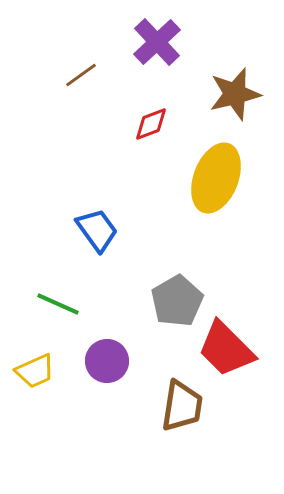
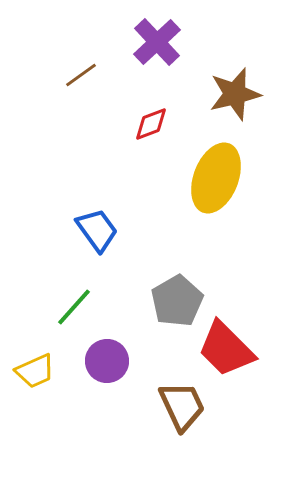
green line: moved 16 px right, 3 px down; rotated 72 degrees counterclockwise
brown trapezoid: rotated 34 degrees counterclockwise
